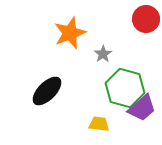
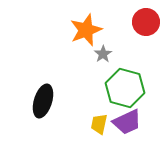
red circle: moved 3 px down
orange star: moved 16 px right, 3 px up
black ellipse: moved 4 px left, 10 px down; rotated 28 degrees counterclockwise
purple trapezoid: moved 15 px left, 14 px down; rotated 16 degrees clockwise
yellow trapezoid: rotated 85 degrees counterclockwise
